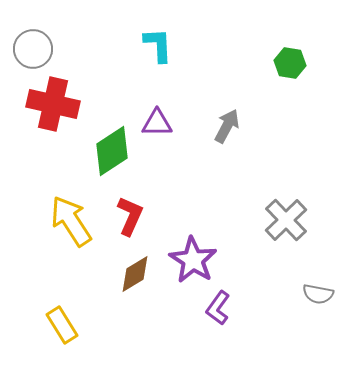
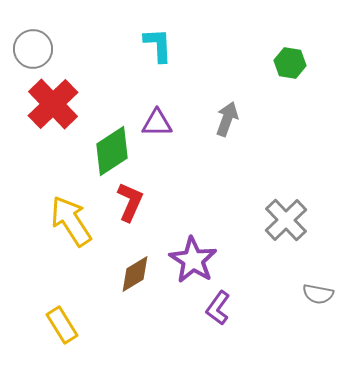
red cross: rotated 33 degrees clockwise
gray arrow: moved 7 px up; rotated 8 degrees counterclockwise
red L-shape: moved 14 px up
